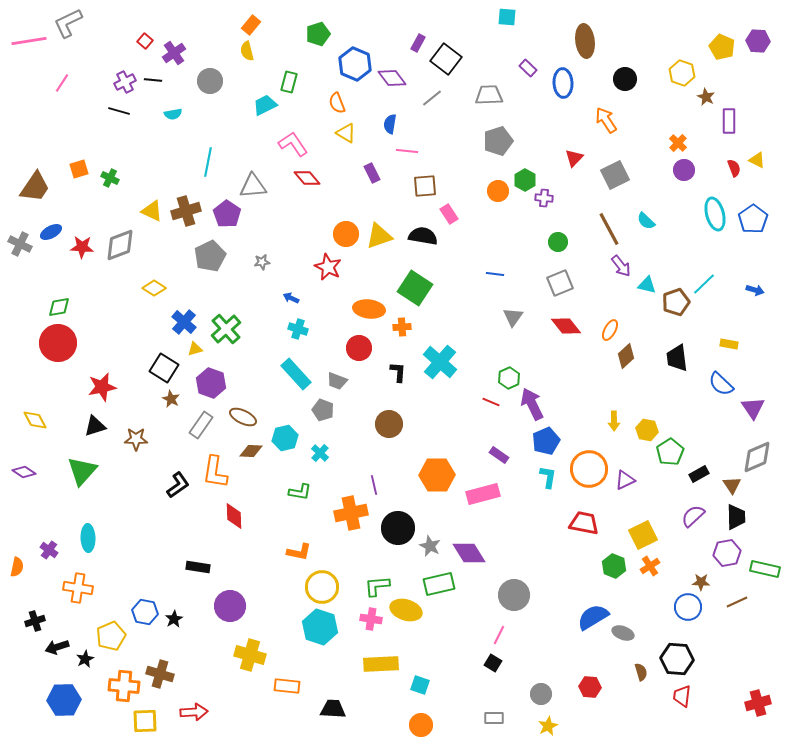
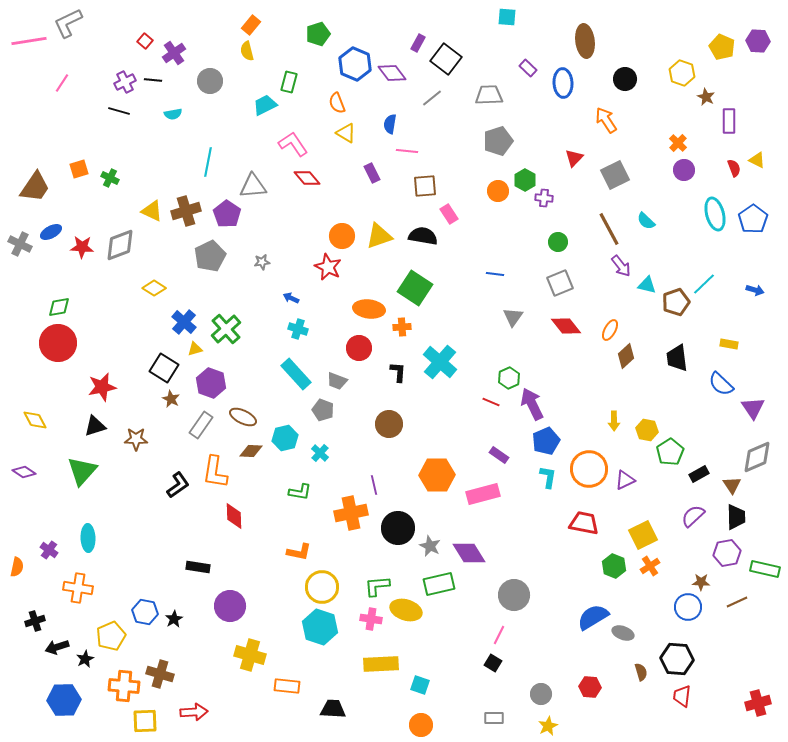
purple diamond at (392, 78): moved 5 px up
orange circle at (346, 234): moved 4 px left, 2 px down
